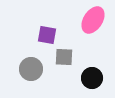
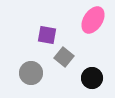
gray square: rotated 36 degrees clockwise
gray circle: moved 4 px down
